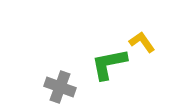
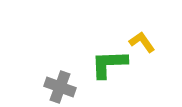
green L-shape: rotated 9 degrees clockwise
